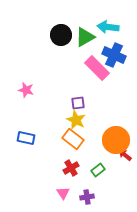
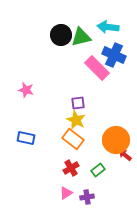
green triangle: moved 4 px left; rotated 15 degrees clockwise
pink triangle: moved 3 px right; rotated 32 degrees clockwise
